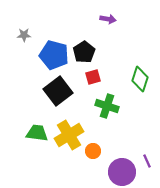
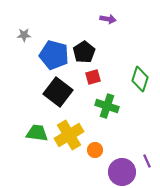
black square: moved 1 px down; rotated 16 degrees counterclockwise
orange circle: moved 2 px right, 1 px up
